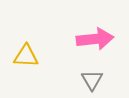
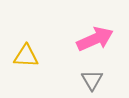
pink arrow: rotated 18 degrees counterclockwise
